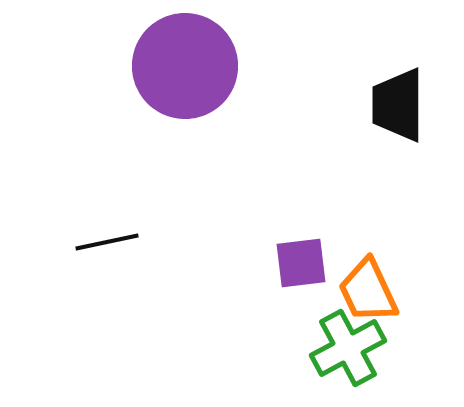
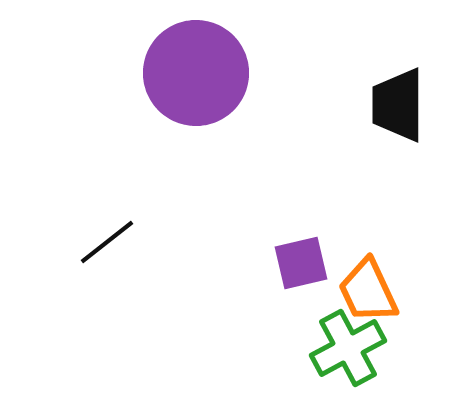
purple circle: moved 11 px right, 7 px down
black line: rotated 26 degrees counterclockwise
purple square: rotated 6 degrees counterclockwise
